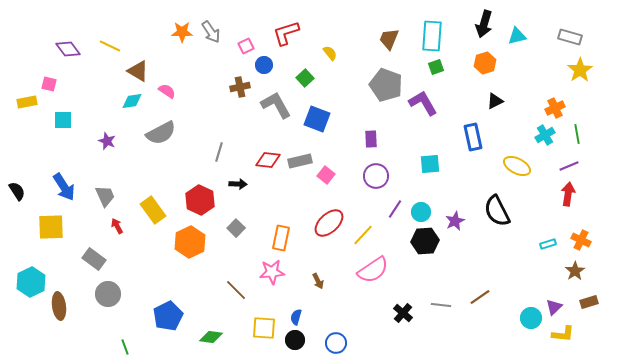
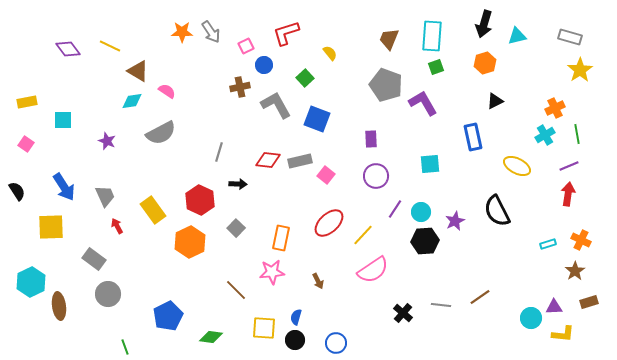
pink square at (49, 84): moved 23 px left, 60 px down; rotated 21 degrees clockwise
purple triangle at (554, 307): rotated 42 degrees clockwise
